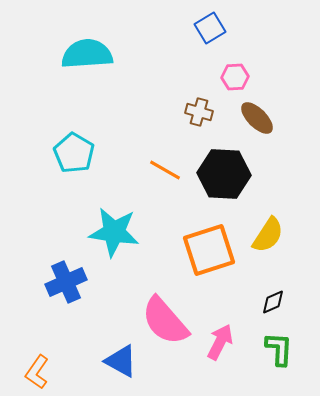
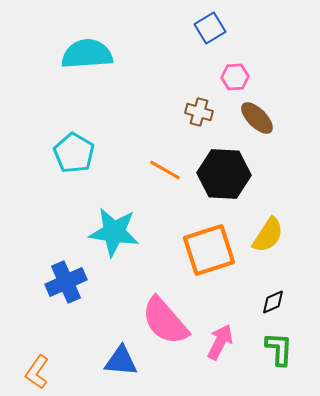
blue triangle: rotated 24 degrees counterclockwise
